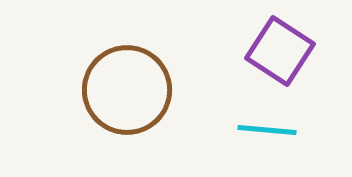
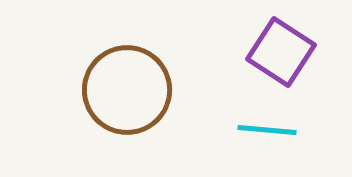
purple square: moved 1 px right, 1 px down
